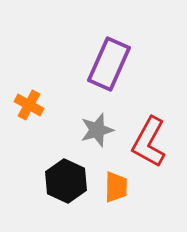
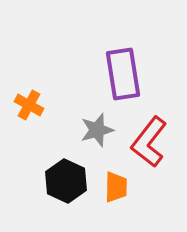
purple rectangle: moved 14 px right, 10 px down; rotated 33 degrees counterclockwise
red L-shape: rotated 9 degrees clockwise
